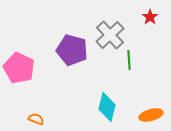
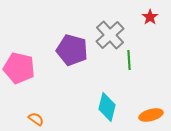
pink pentagon: rotated 12 degrees counterclockwise
orange semicircle: rotated 14 degrees clockwise
